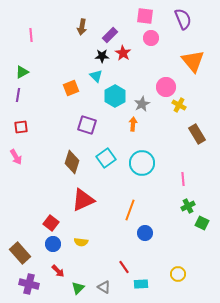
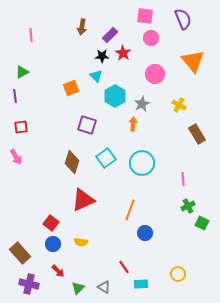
pink circle at (166, 87): moved 11 px left, 13 px up
purple line at (18, 95): moved 3 px left, 1 px down; rotated 16 degrees counterclockwise
